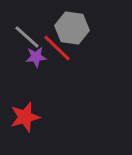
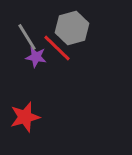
gray hexagon: rotated 24 degrees counterclockwise
gray line: rotated 16 degrees clockwise
purple star: rotated 15 degrees clockwise
